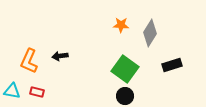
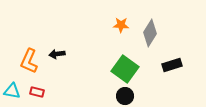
black arrow: moved 3 px left, 2 px up
